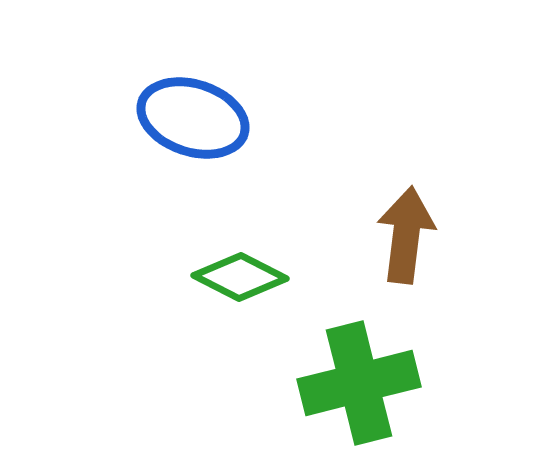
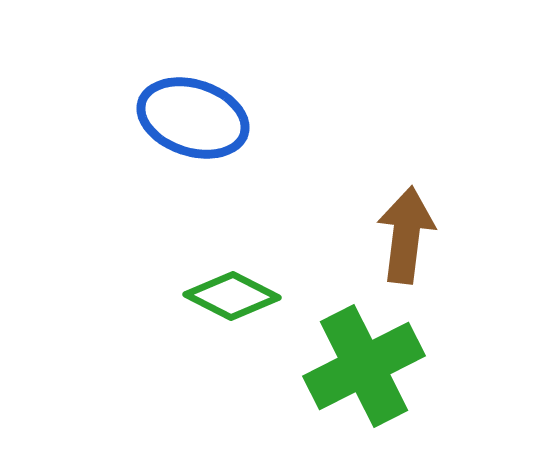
green diamond: moved 8 px left, 19 px down
green cross: moved 5 px right, 17 px up; rotated 13 degrees counterclockwise
